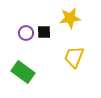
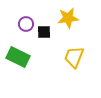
yellow star: moved 2 px left
purple circle: moved 9 px up
green rectangle: moved 5 px left, 15 px up; rotated 10 degrees counterclockwise
